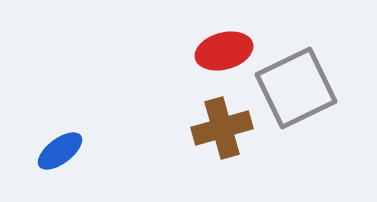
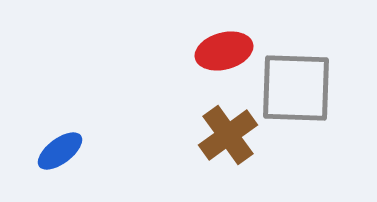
gray square: rotated 28 degrees clockwise
brown cross: moved 6 px right, 7 px down; rotated 20 degrees counterclockwise
